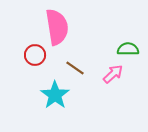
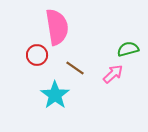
green semicircle: rotated 15 degrees counterclockwise
red circle: moved 2 px right
